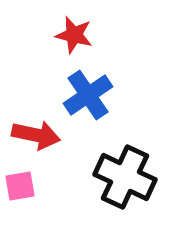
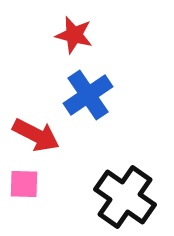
red arrow: rotated 15 degrees clockwise
black cross: moved 20 px down; rotated 10 degrees clockwise
pink square: moved 4 px right, 2 px up; rotated 12 degrees clockwise
